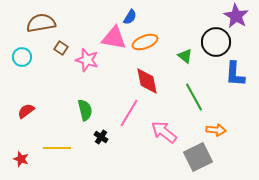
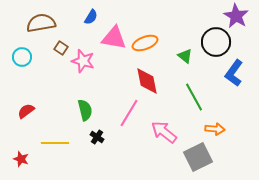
blue semicircle: moved 39 px left
orange ellipse: moved 1 px down
pink star: moved 4 px left, 1 px down
blue L-shape: moved 1 px left, 1 px up; rotated 32 degrees clockwise
orange arrow: moved 1 px left, 1 px up
black cross: moved 4 px left
yellow line: moved 2 px left, 5 px up
